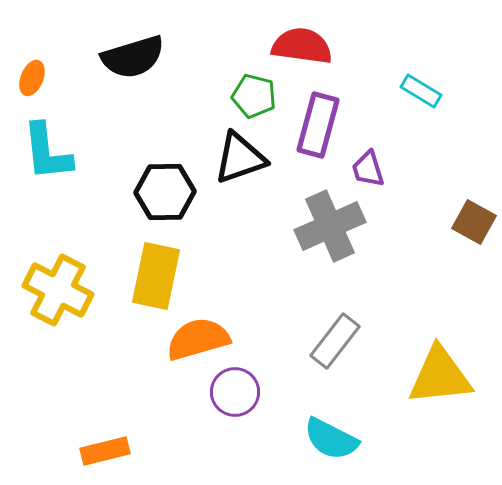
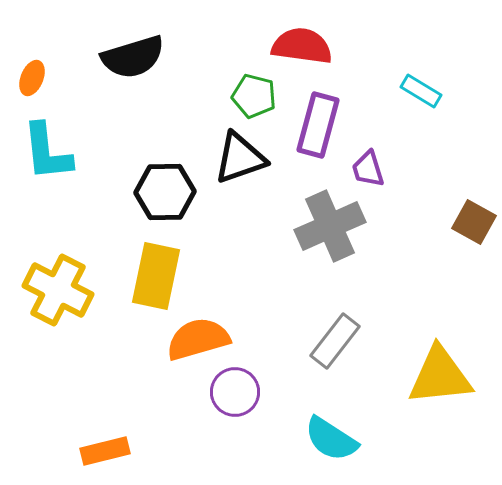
cyan semicircle: rotated 6 degrees clockwise
